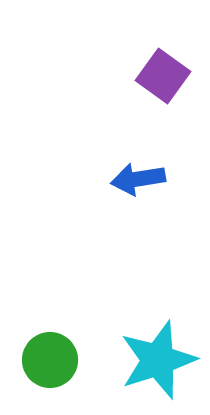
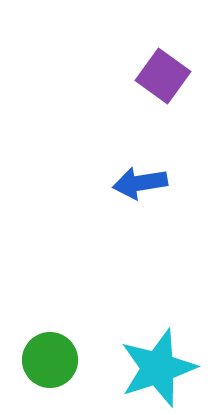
blue arrow: moved 2 px right, 4 px down
cyan star: moved 8 px down
